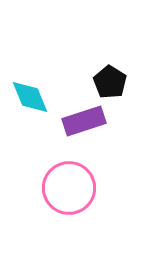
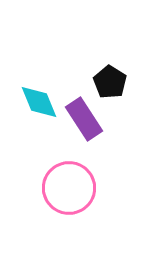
cyan diamond: moved 9 px right, 5 px down
purple rectangle: moved 2 px up; rotated 75 degrees clockwise
